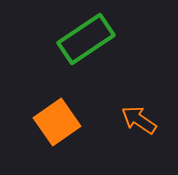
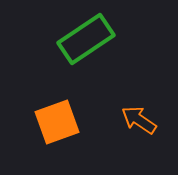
orange square: rotated 15 degrees clockwise
